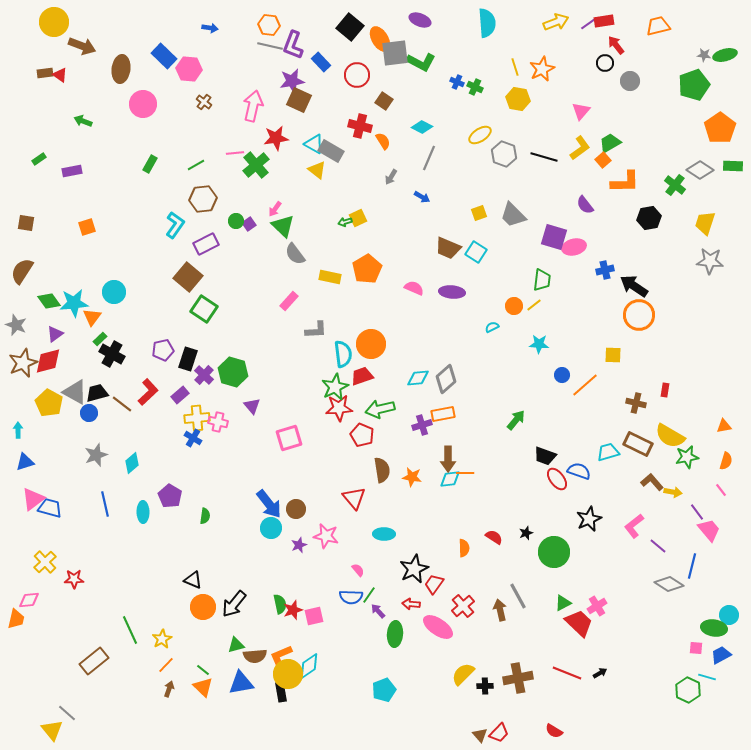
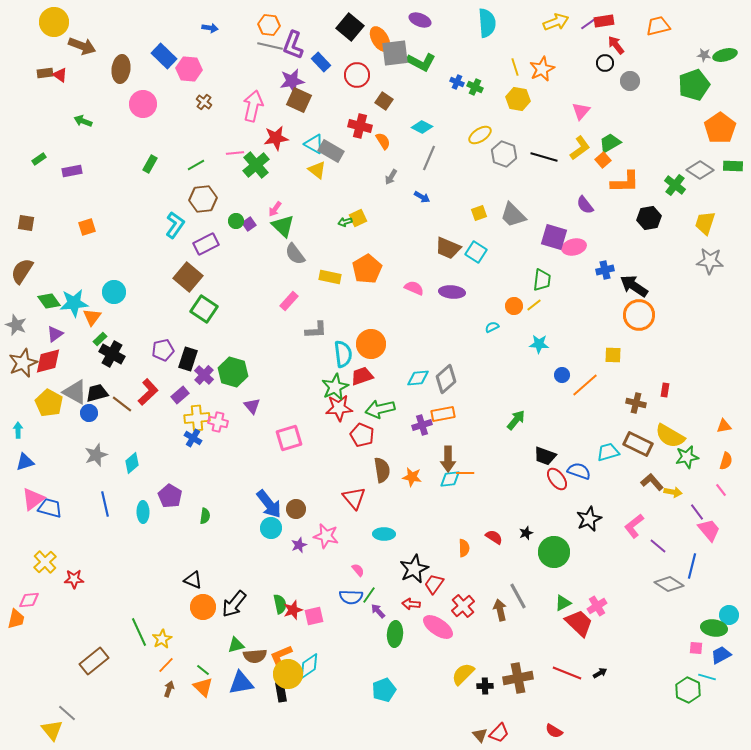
green line at (130, 630): moved 9 px right, 2 px down
